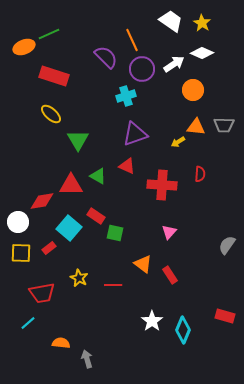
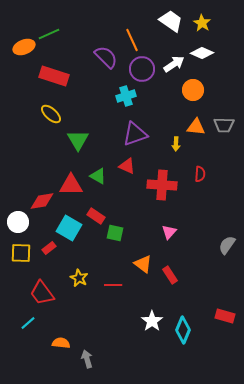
yellow arrow at (178, 142): moved 2 px left, 2 px down; rotated 56 degrees counterclockwise
cyan square at (69, 228): rotated 10 degrees counterclockwise
red trapezoid at (42, 293): rotated 64 degrees clockwise
